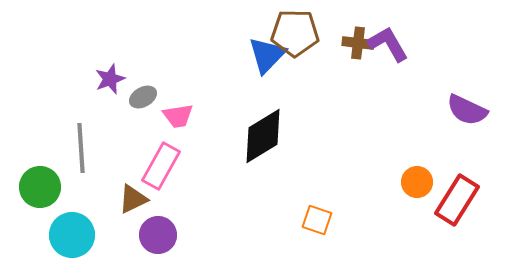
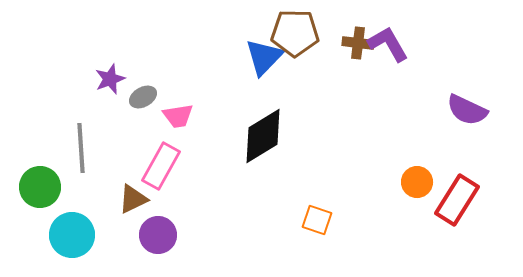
blue triangle: moved 3 px left, 2 px down
